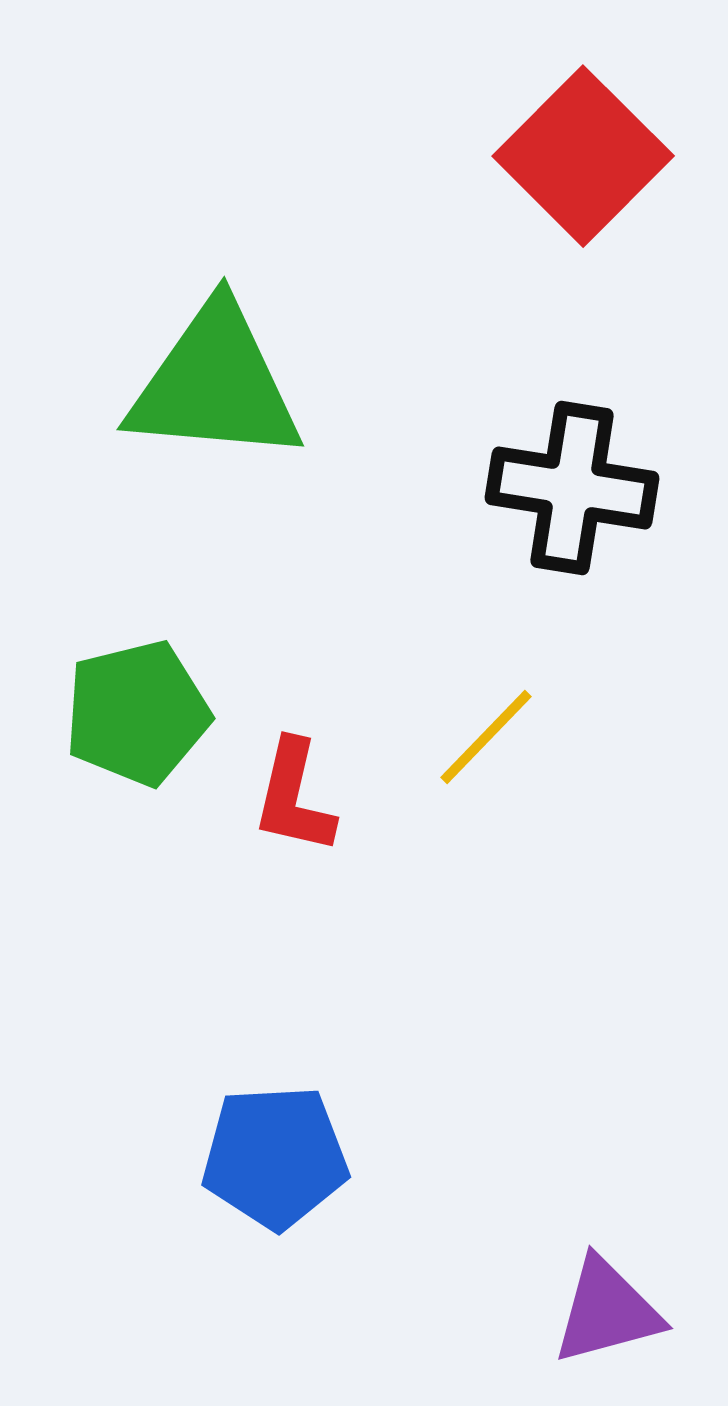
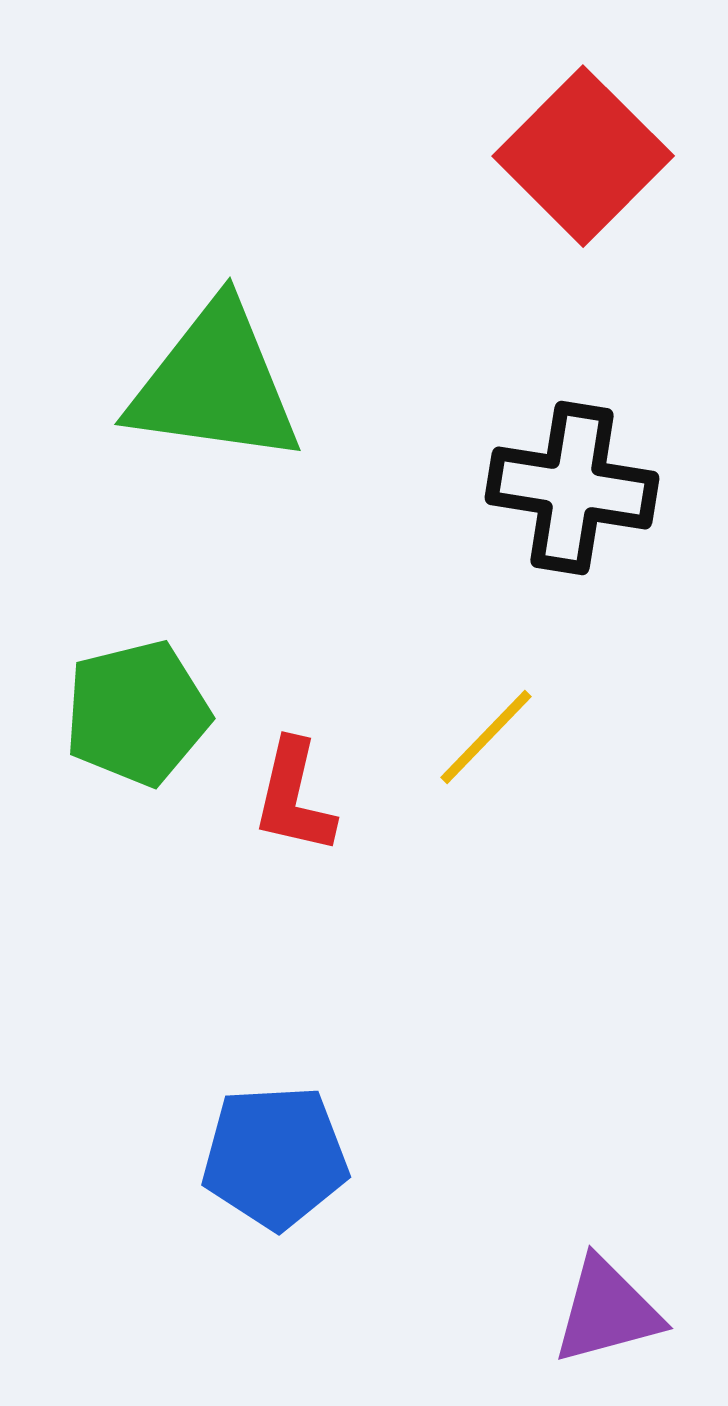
green triangle: rotated 3 degrees clockwise
